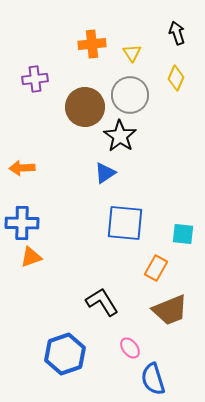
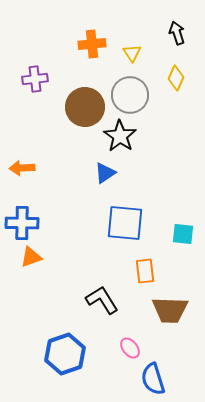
orange rectangle: moved 11 px left, 3 px down; rotated 35 degrees counterclockwise
black L-shape: moved 2 px up
brown trapezoid: rotated 24 degrees clockwise
